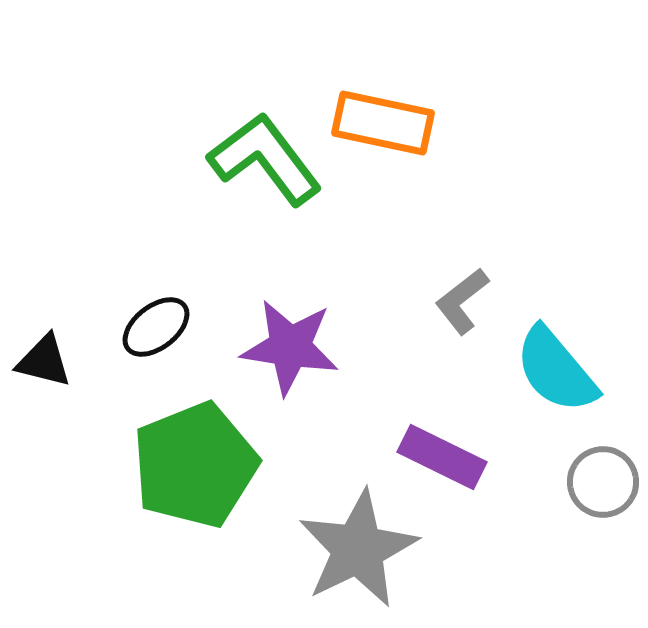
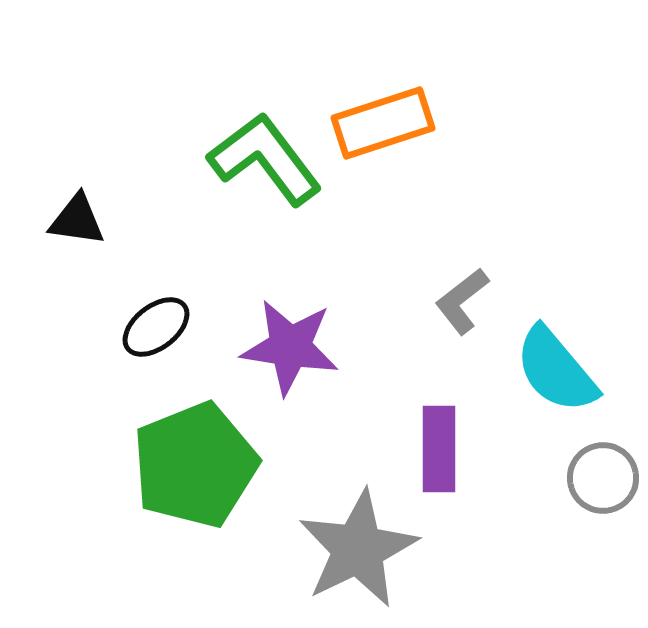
orange rectangle: rotated 30 degrees counterclockwise
black triangle: moved 33 px right, 141 px up; rotated 6 degrees counterclockwise
purple rectangle: moved 3 px left, 8 px up; rotated 64 degrees clockwise
gray circle: moved 4 px up
